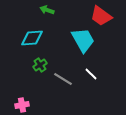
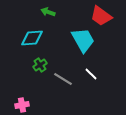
green arrow: moved 1 px right, 2 px down
